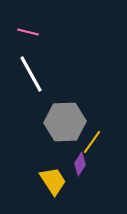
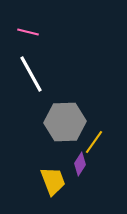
yellow line: moved 2 px right
yellow trapezoid: rotated 12 degrees clockwise
